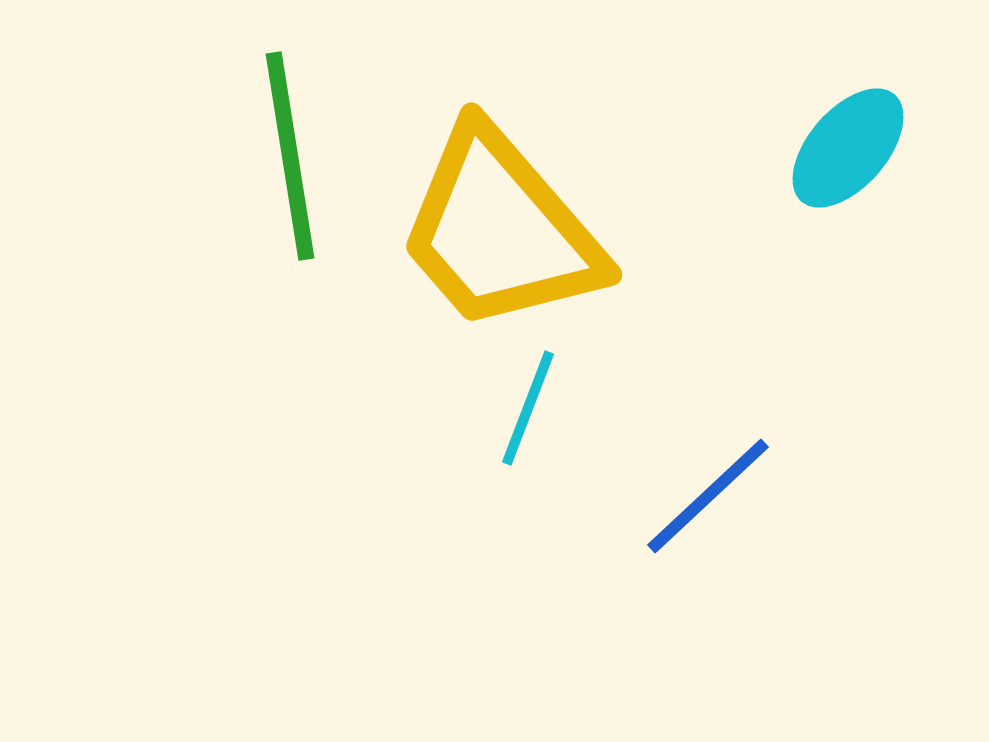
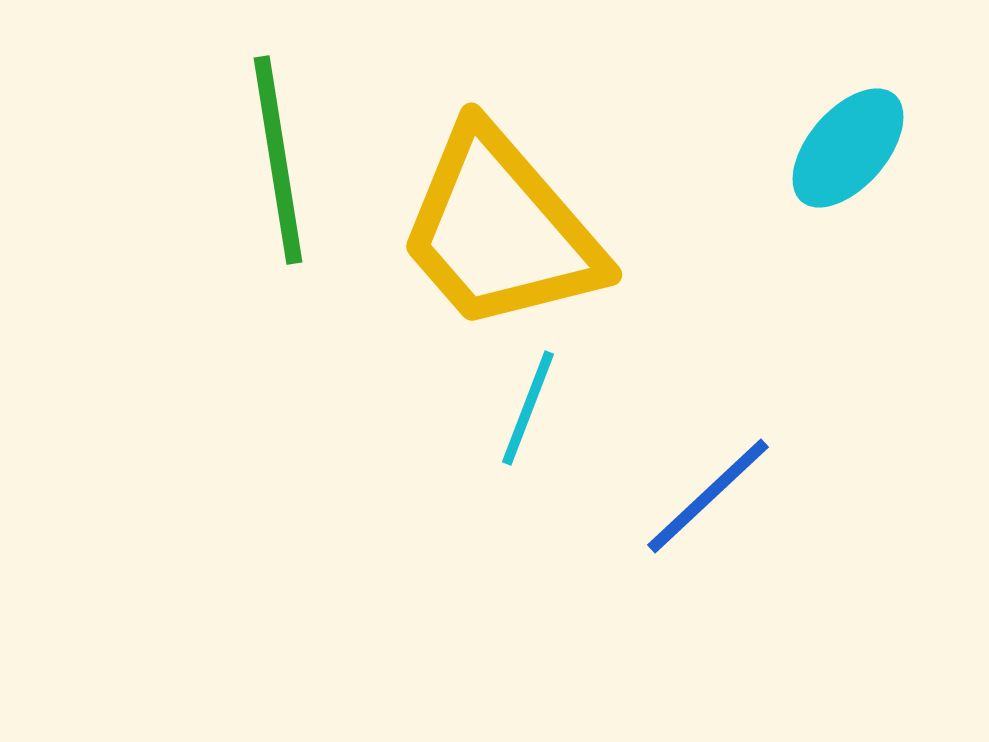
green line: moved 12 px left, 4 px down
